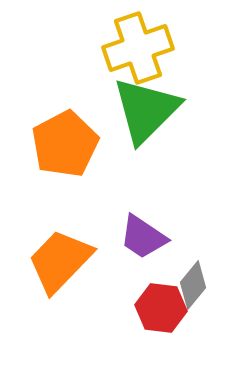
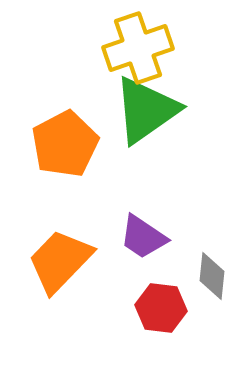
green triangle: rotated 10 degrees clockwise
gray diamond: moved 19 px right, 9 px up; rotated 33 degrees counterclockwise
